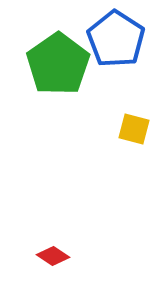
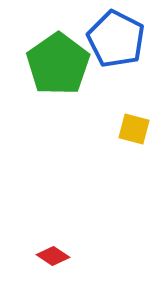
blue pentagon: rotated 6 degrees counterclockwise
